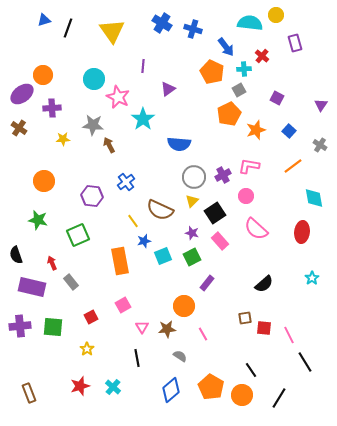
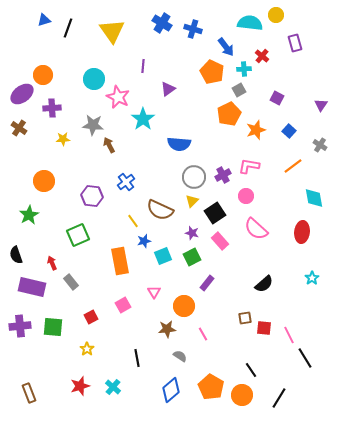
green star at (38, 220): moved 9 px left, 5 px up; rotated 30 degrees clockwise
pink triangle at (142, 327): moved 12 px right, 35 px up
black line at (305, 362): moved 4 px up
